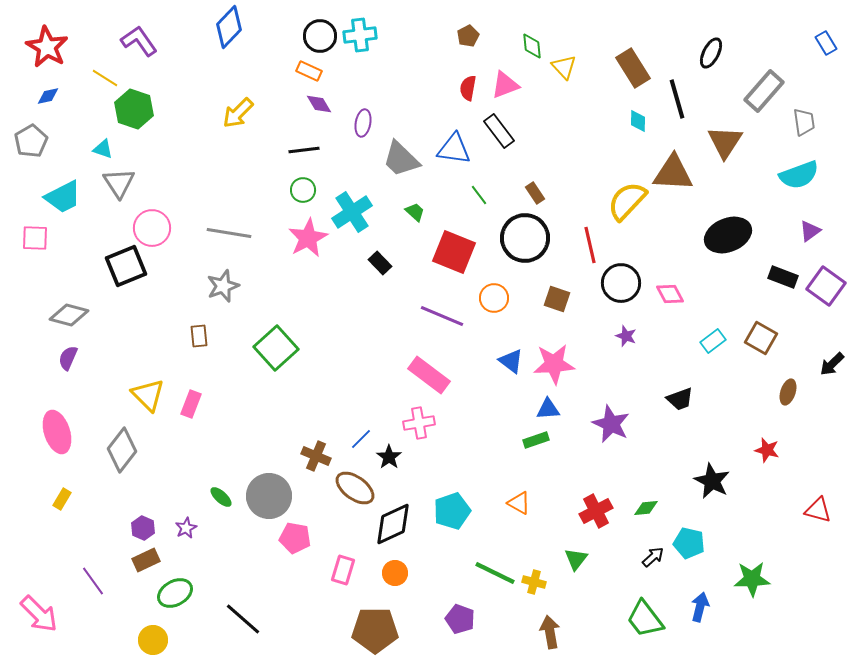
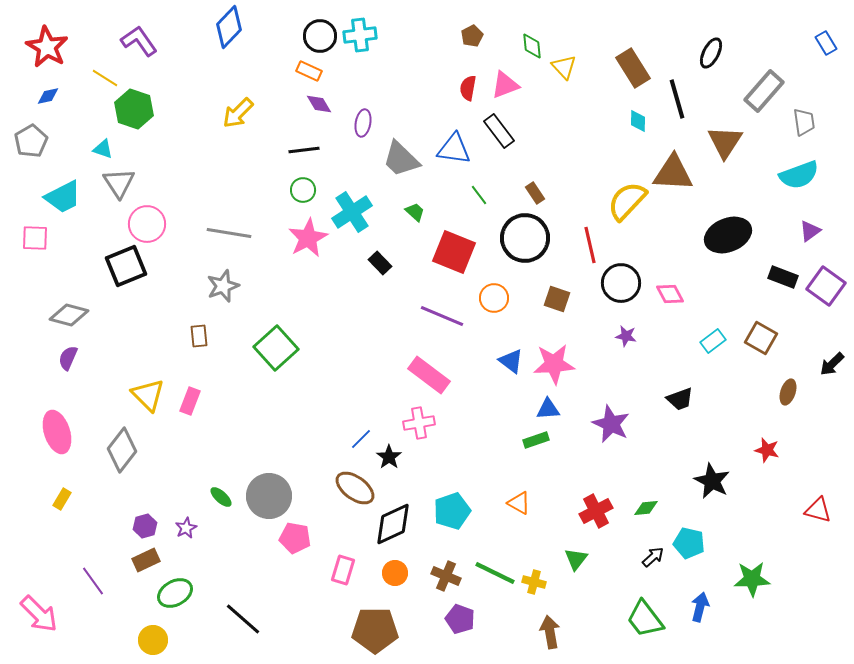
brown pentagon at (468, 36): moved 4 px right
pink circle at (152, 228): moved 5 px left, 4 px up
purple star at (626, 336): rotated 10 degrees counterclockwise
pink rectangle at (191, 404): moved 1 px left, 3 px up
brown cross at (316, 456): moved 130 px right, 120 px down
purple hexagon at (143, 528): moved 2 px right, 2 px up; rotated 20 degrees clockwise
